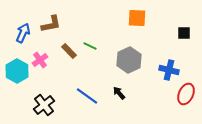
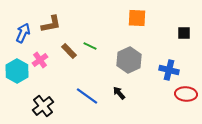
red ellipse: rotated 70 degrees clockwise
black cross: moved 1 px left, 1 px down
